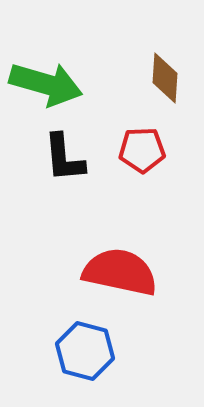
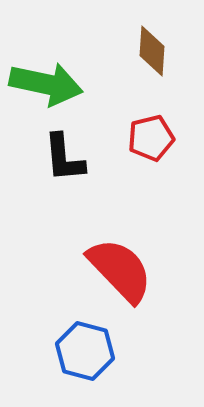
brown diamond: moved 13 px left, 27 px up
green arrow: rotated 4 degrees counterclockwise
red pentagon: moved 9 px right, 12 px up; rotated 12 degrees counterclockwise
red semicircle: moved 2 px up; rotated 34 degrees clockwise
